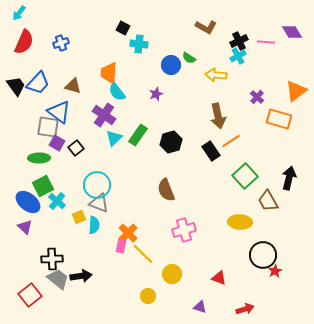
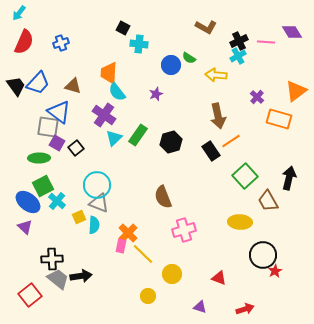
brown semicircle at (166, 190): moved 3 px left, 7 px down
